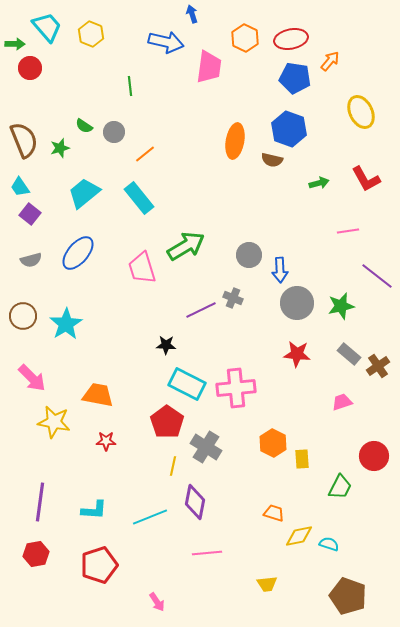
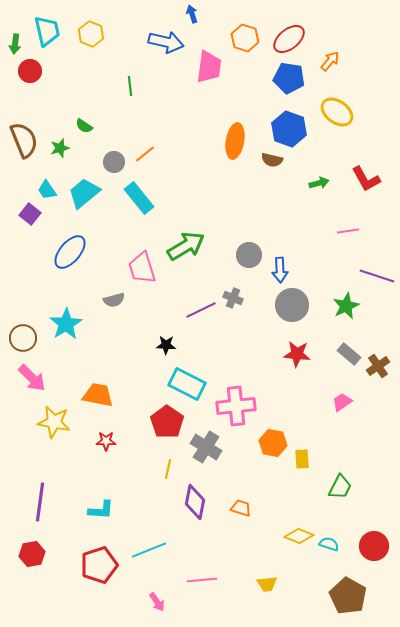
cyan trapezoid at (47, 27): moved 4 px down; rotated 28 degrees clockwise
orange hexagon at (245, 38): rotated 8 degrees counterclockwise
red ellipse at (291, 39): moved 2 px left; rotated 28 degrees counterclockwise
green arrow at (15, 44): rotated 96 degrees clockwise
red circle at (30, 68): moved 3 px down
blue pentagon at (295, 78): moved 6 px left
yellow ellipse at (361, 112): moved 24 px left; rotated 28 degrees counterclockwise
gray circle at (114, 132): moved 30 px down
cyan trapezoid at (20, 187): moved 27 px right, 3 px down
blue ellipse at (78, 253): moved 8 px left, 1 px up
gray semicircle at (31, 260): moved 83 px right, 40 px down
purple line at (377, 276): rotated 20 degrees counterclockwise
gray circle at (297, 303): moved 5 px left, 2 px down
green star at (341, 306): moved 5 px right; rotated 12 degrees counterclockwise
brown circle at (23, 316): moved 22 px down
pink cross at (236, 388): moved 18 px down
pink trapezoid at (342, 402): rotated 15 degrees counterclockwise
orange hexagon at (273, 443): rotated 16 degrees counterclockwise
red circle at (374, 456): moved 90 px down
yellow line at (173, 466): moved 5 px left, 3 px down
cyan L-shape at (94, 510): moved 7 px right
orange trapezoid at (274, 513): moved 33 px left, 5 px up
cyan line at (150, 517): moved 1 px left, 33 px down
yellow diamond at (299, 536): rotated 32 degrees clockwise
pink line at (207, 553): moved 5 px left, 27 px down
red hexagon at (36, 554): moved 4 px left
brown pentagon at (348, 596): rotated 9 degrees clockwise
